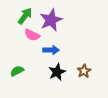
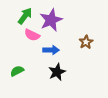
brown star: moved 2 px right, 29 px up
